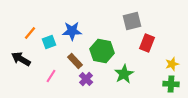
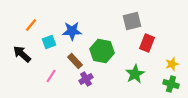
orange line: moved 1 px right, 8 px up
black arrow: moved 1 px right, 5 px up; rotated 12 degrees clockwise
green star: moved 11 px right
purple cross: rotated 16 degrees clockwise
green cross: rotated 14 degrees clockwise
